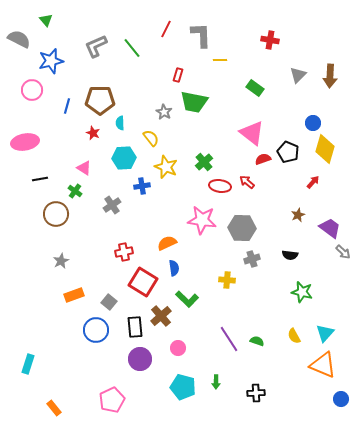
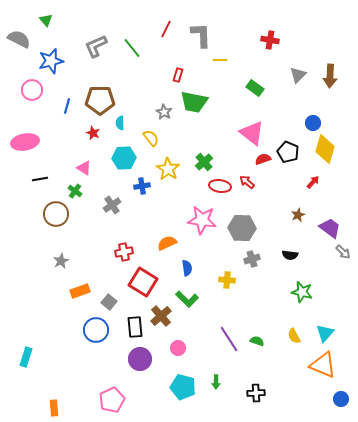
yellow star at (166, 167): moved 2 px right, 2 px down; rotated 10 degrees clockwise
blue semicircle at (174, 268): moved 13 px right
orange rectangle at (74, 295): moved 6 px right, 4 px up
cyan rectangle at (28, 364): moved 2 px left, 7 px up
orange rectangle at (54, 408): rotated 35 degrees clockwise
